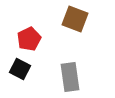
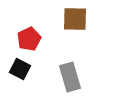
brown square: rotated 20 degrees counterclockwise
gray rectangle: rotated 8 degrees counterclockwise
